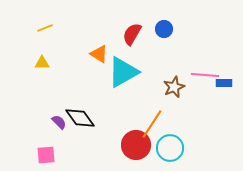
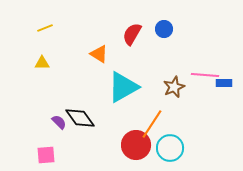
cyan triangle: moved 15 px down
